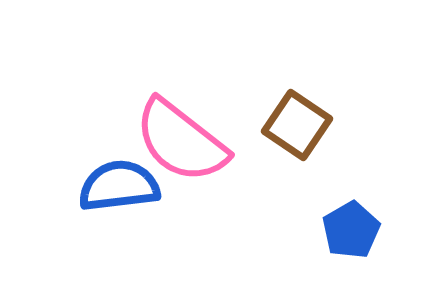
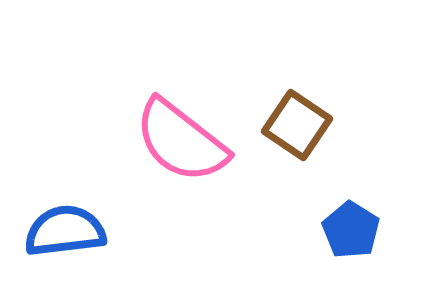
blue semicircle: moved 54 px left, 45 px down
blue pentagon: rotated 10 degrees counterclockwise
